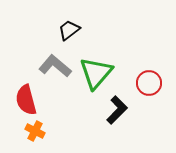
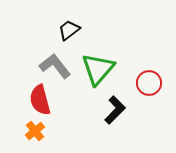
gray L-shape: rotated 12 degrees clockwise
green triangle: moved 2 px right, 4 px up
red semicircle: moved 14 px right
black L-shape: moved 2 px left
orange cross: rotated 24 degrees clockwise
